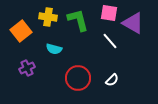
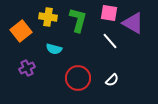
green L-shape: rotated 30 degrees clockwise
